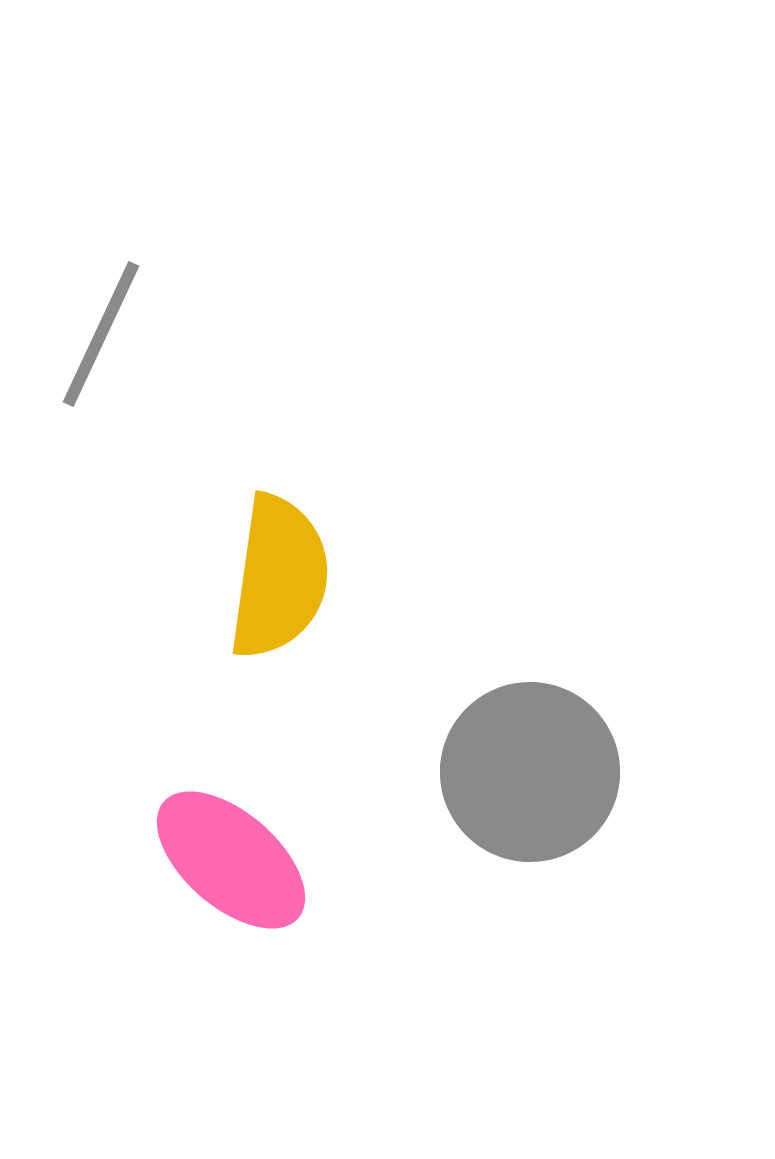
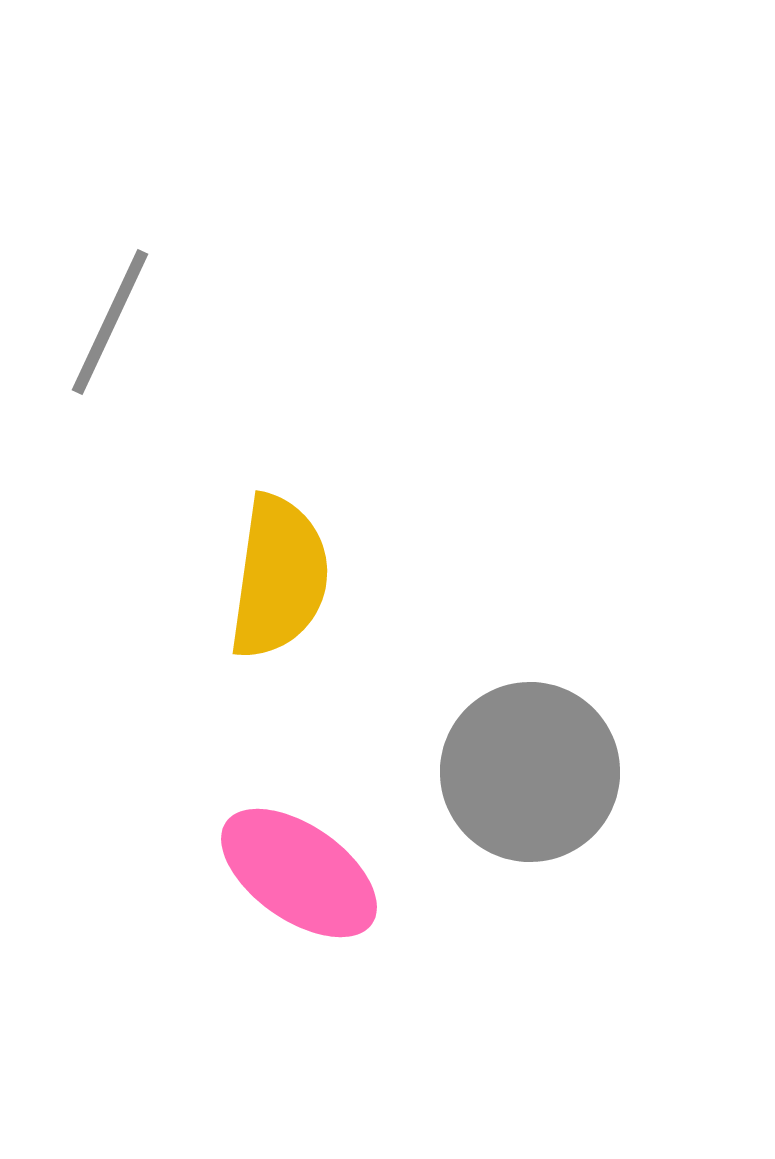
gray line: moved 9 px right, 12 px up
pink ellipse: moved 68 px right, 13 px down; rotated 6 degrees counterclockwise
